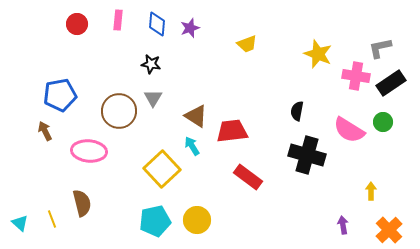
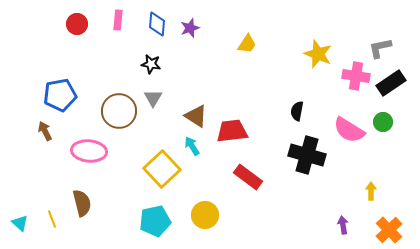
yellow trapezoid: rotated 35 degrees counterclockwise
yellow circle: moved 8 px right, 5 px up
